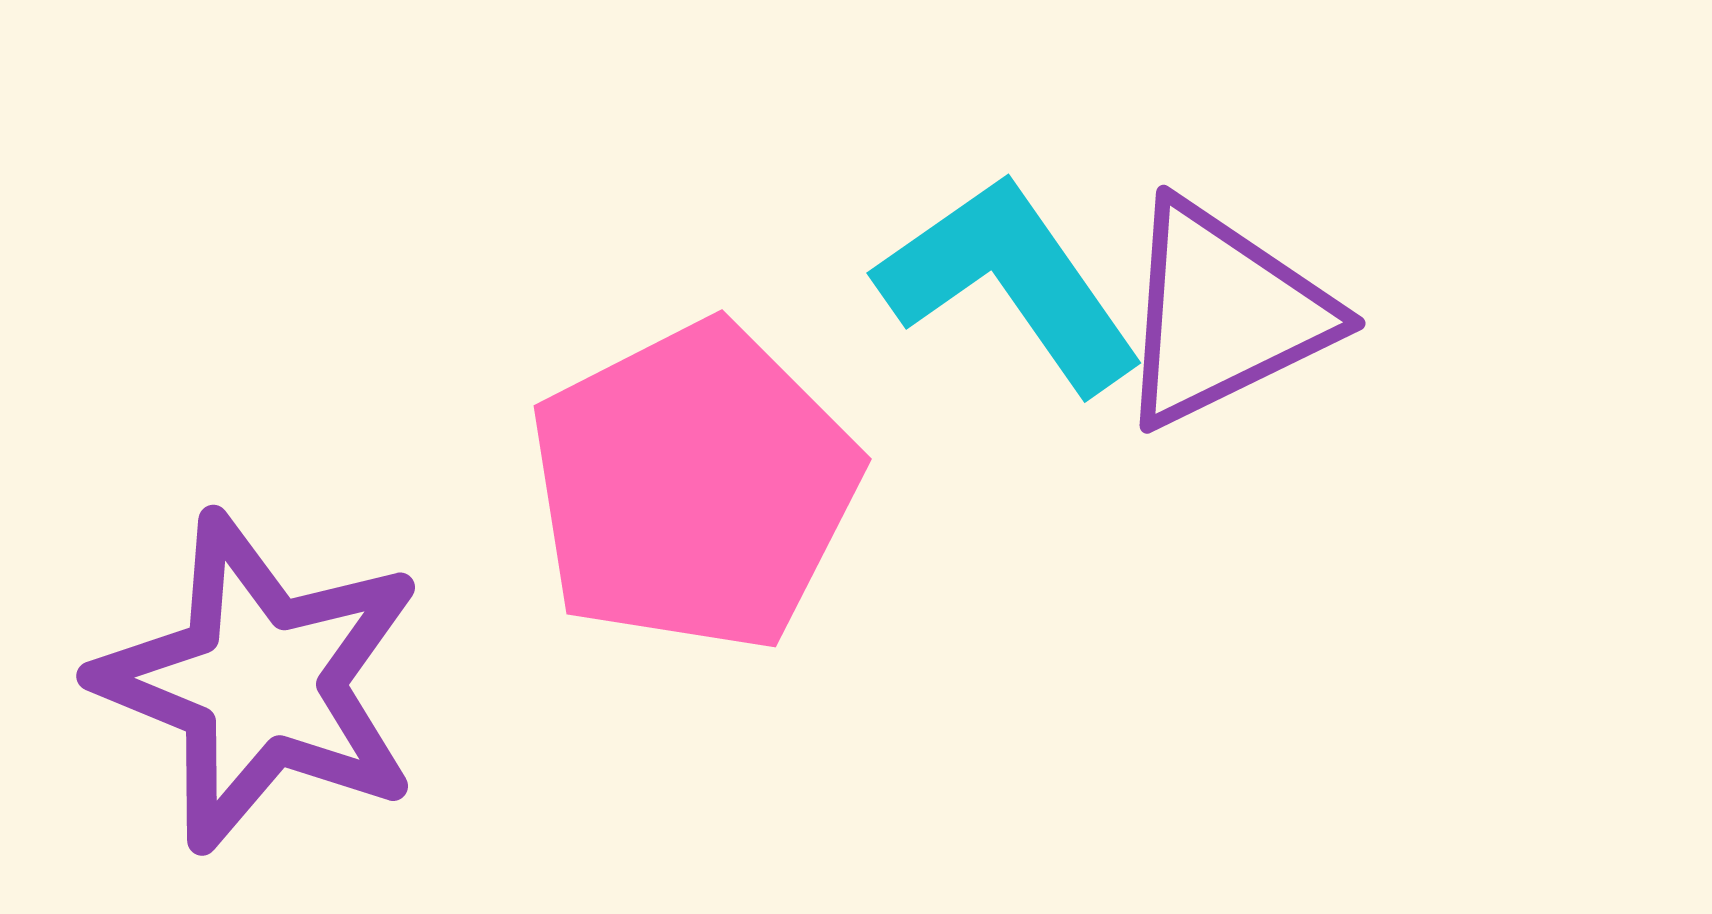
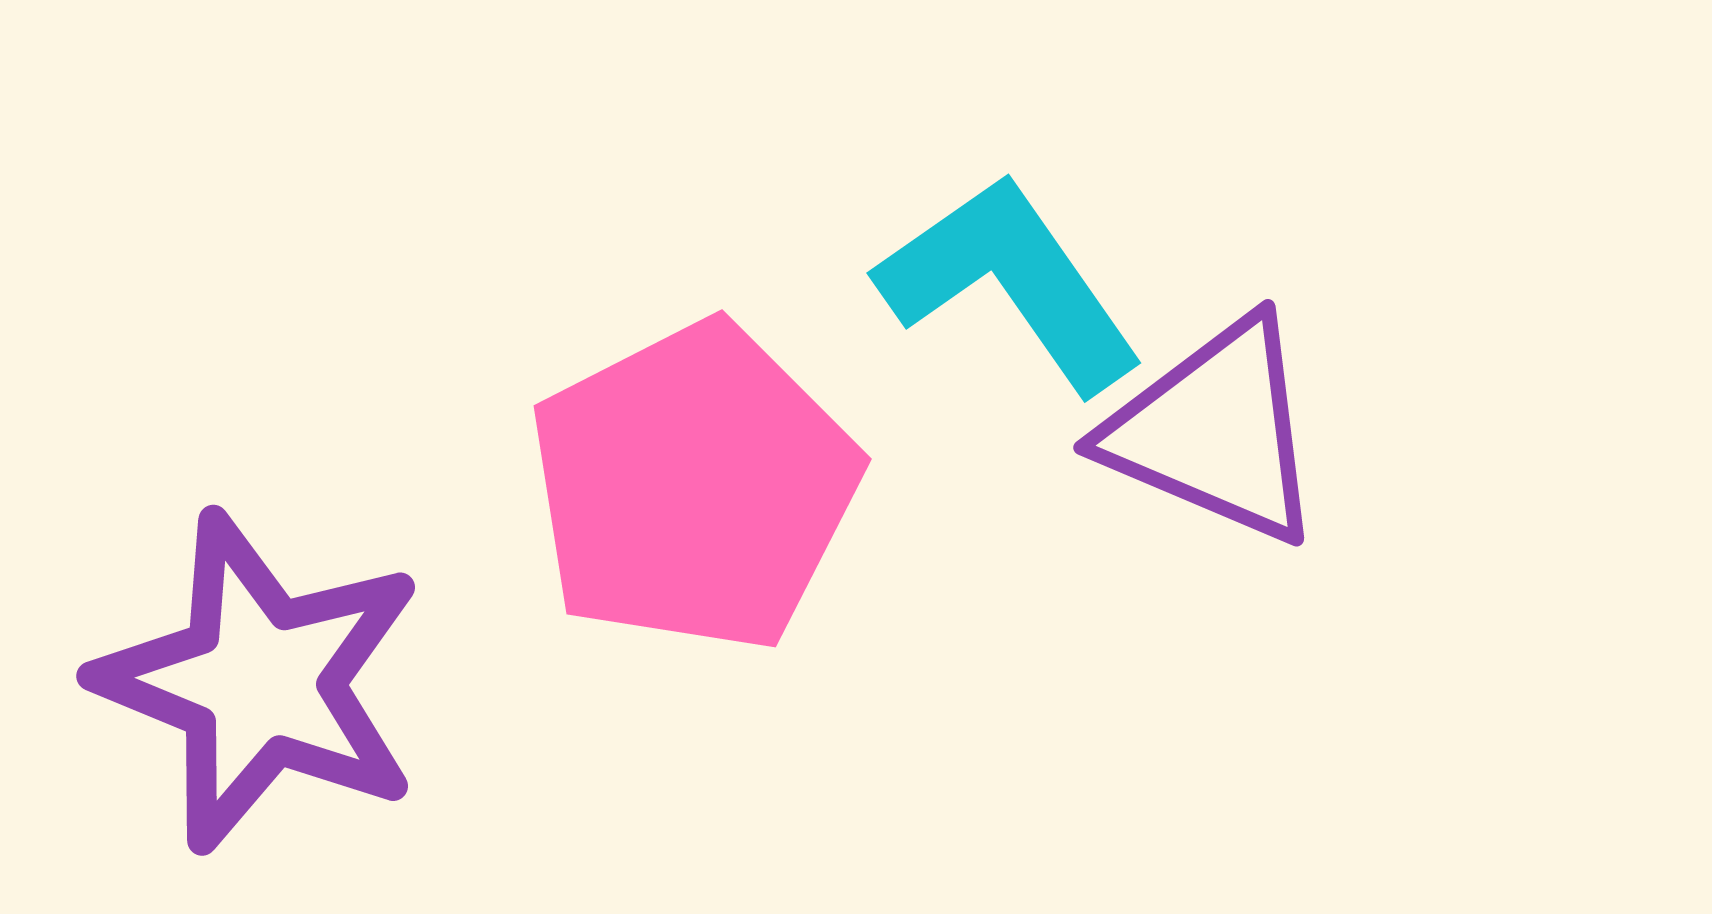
purple triangle: moved 8 px left, 117 px down; rotated 49 degrees clockwise
